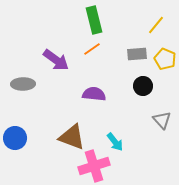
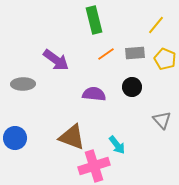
orange line: moved 14 px right, 5 px down
gray rectangle: moved 2 px left, 1 px up
black circle: moved 11 px left, 1 px down
cyan arrow: moved 2 px right, 3 px down
